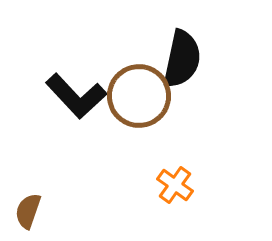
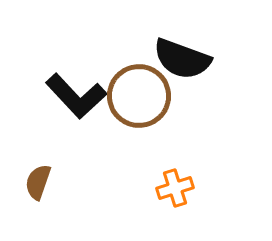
black semicircle: rotated 98 degrees clockwise
orange cross: moved 3 px down; rotated 36 degrees clockwise
brown semicircle: moved 10 px right, 29 px up
